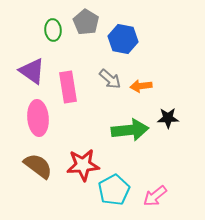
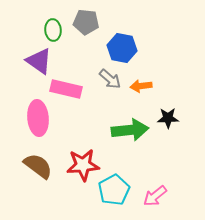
gray pentagon: rotated 25 degrees counterclockwise
blue hexagon: moved 1 px left, 9 px down
purple triangle: moved 7 px right, 10 px up
pink rectangle: moved 2 px left, 2 px down; rotated 68 degrees counterclockwise
